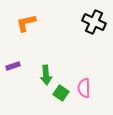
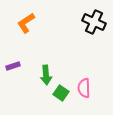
orange L-shape: rotated 20 degrees counterclockwise
